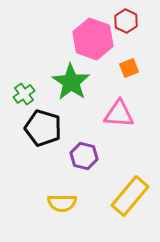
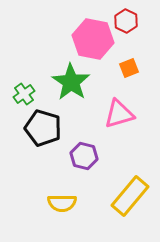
pink hexagon: rotated 9 degrees counterclockwise
pink triangle: rotated 20 degrees counterclockwise
